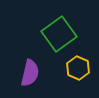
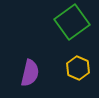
green square: moved 13 px right, 12 px up
